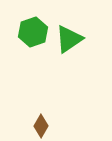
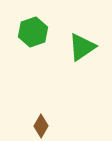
green triangle: moved 13 px right, 8 px down
